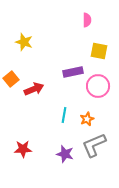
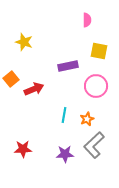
purple rectangle: moved 5 px left, 6 px up
pink circle: moved 2 px left
gray L-shape: rotated 20 degrees counterclockwise
purple star: rotated 18 degrees counterclockwise
